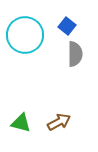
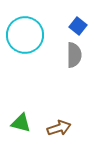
blue square: moved 11 px right
gray semicircle: moved 1 px left, 1 px down
brown arrow: moved 6 px down; rotated 10 degrees clockwise
